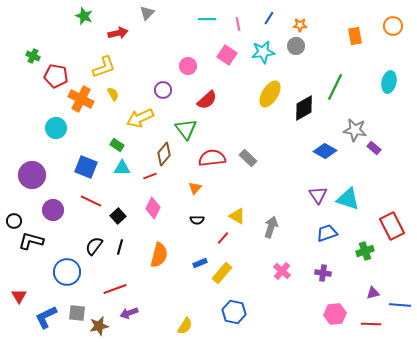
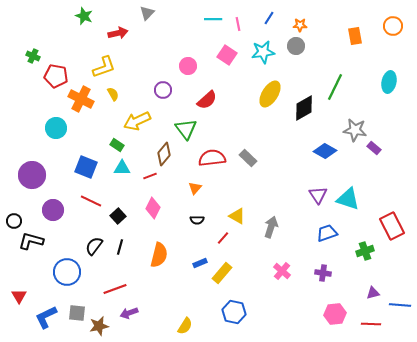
cyan line at (207, 19): moved 6 px right
yellow arrow at (140, 118): moved 3 px left, 3 px down
